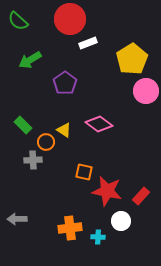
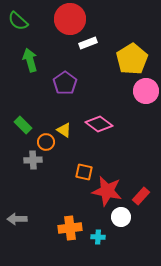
green arrow: rotated 105 degrees clockwise
white circle: moved 4 px up
